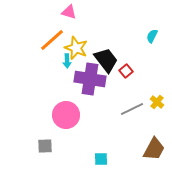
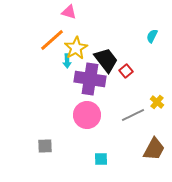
yellow star: rotated 20 degrees clockwise
gray line: moved 1 px right, 6 px down
pink circle: moved 21 px right
